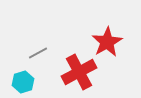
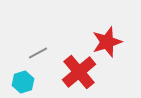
red star: rotated 12 degrees clockwise
red cross: rotated 12 degrees counterclockwise
